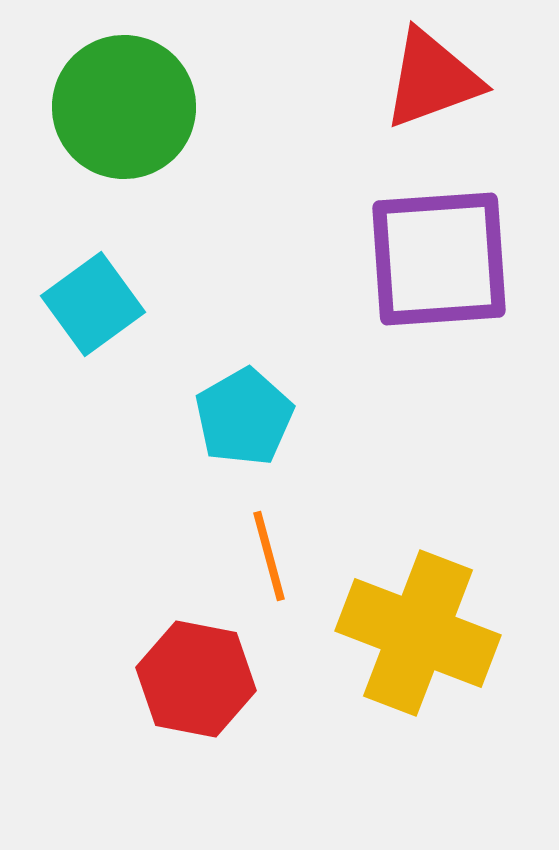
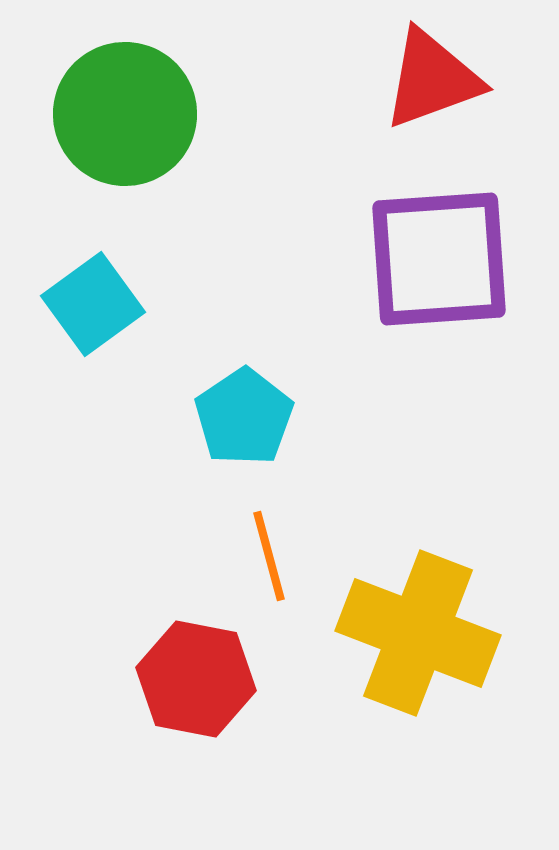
green circle: moved 1 px right, 7 px down
cyan pentagon: rotated 4 degrees counterclockwise
